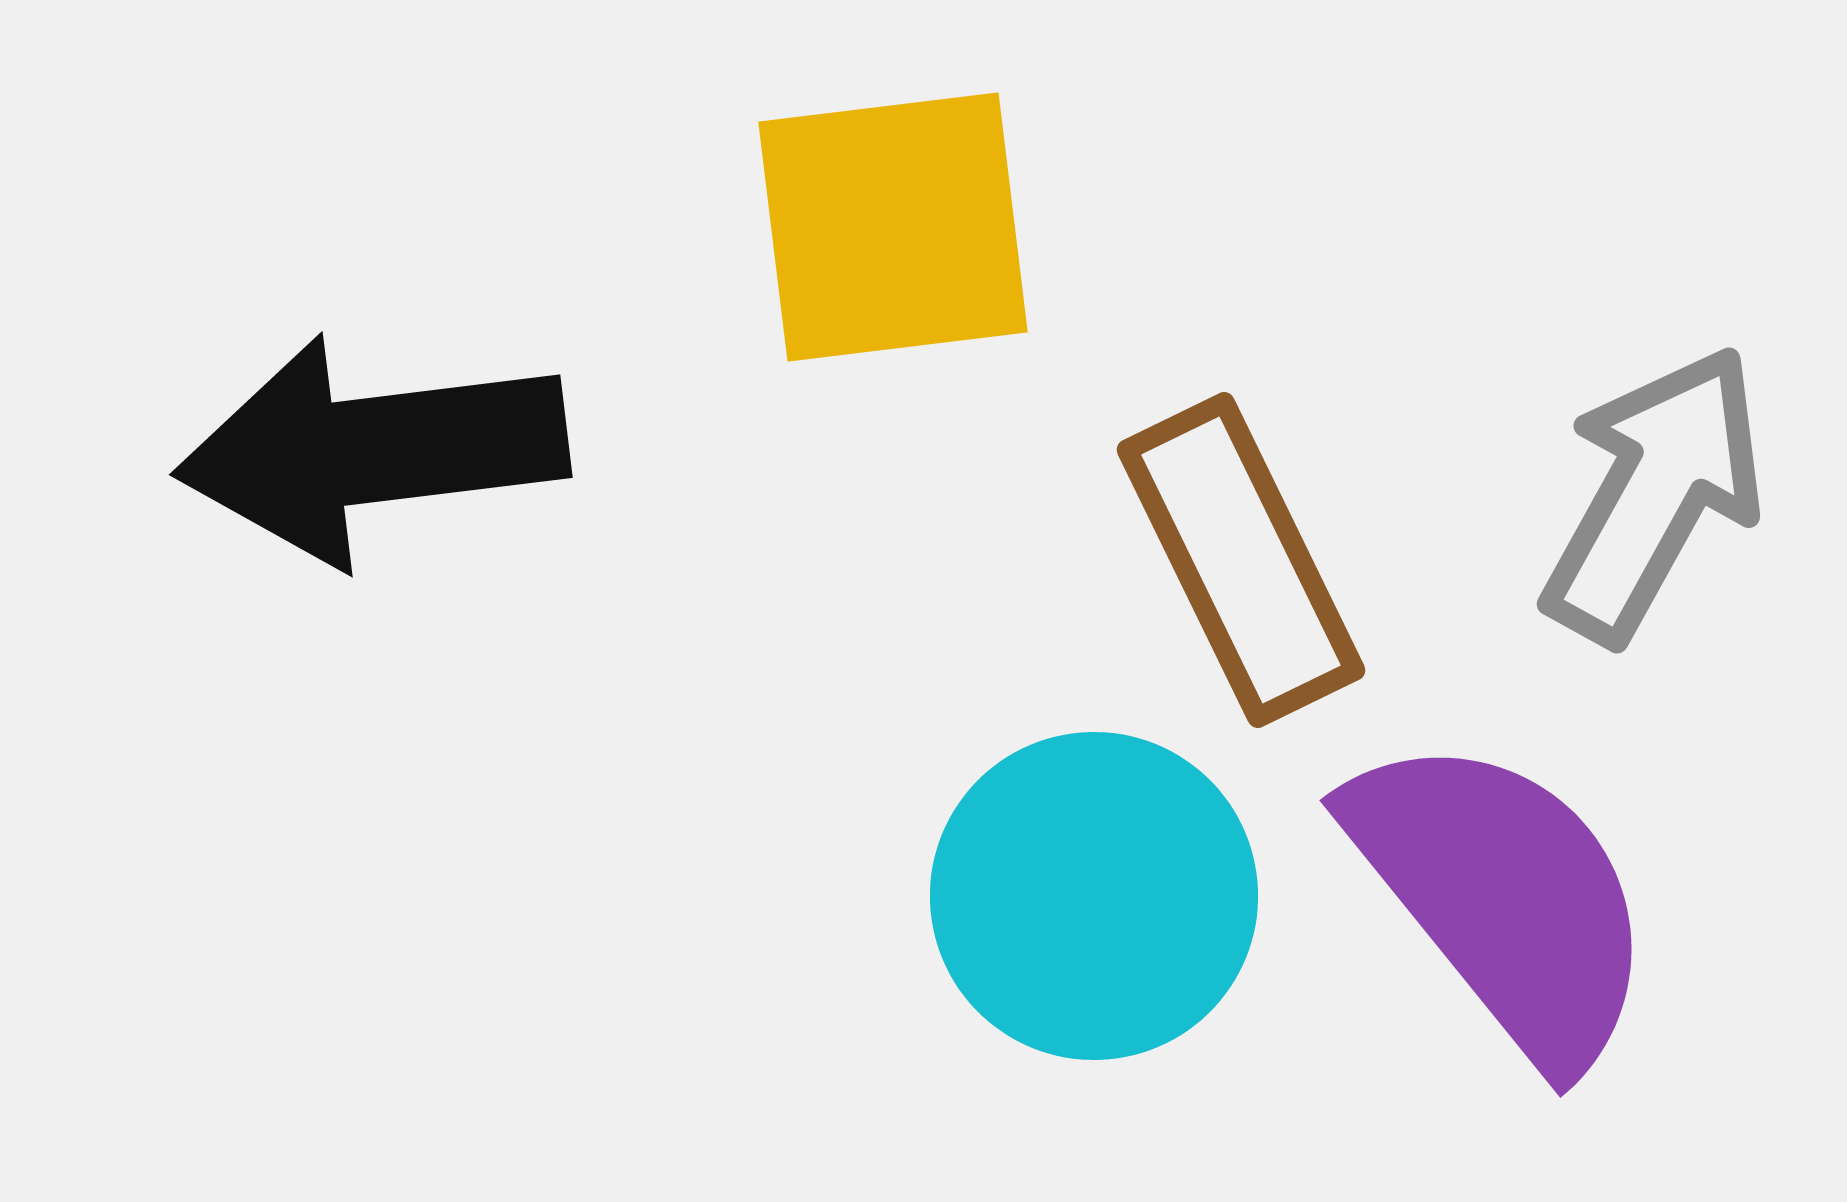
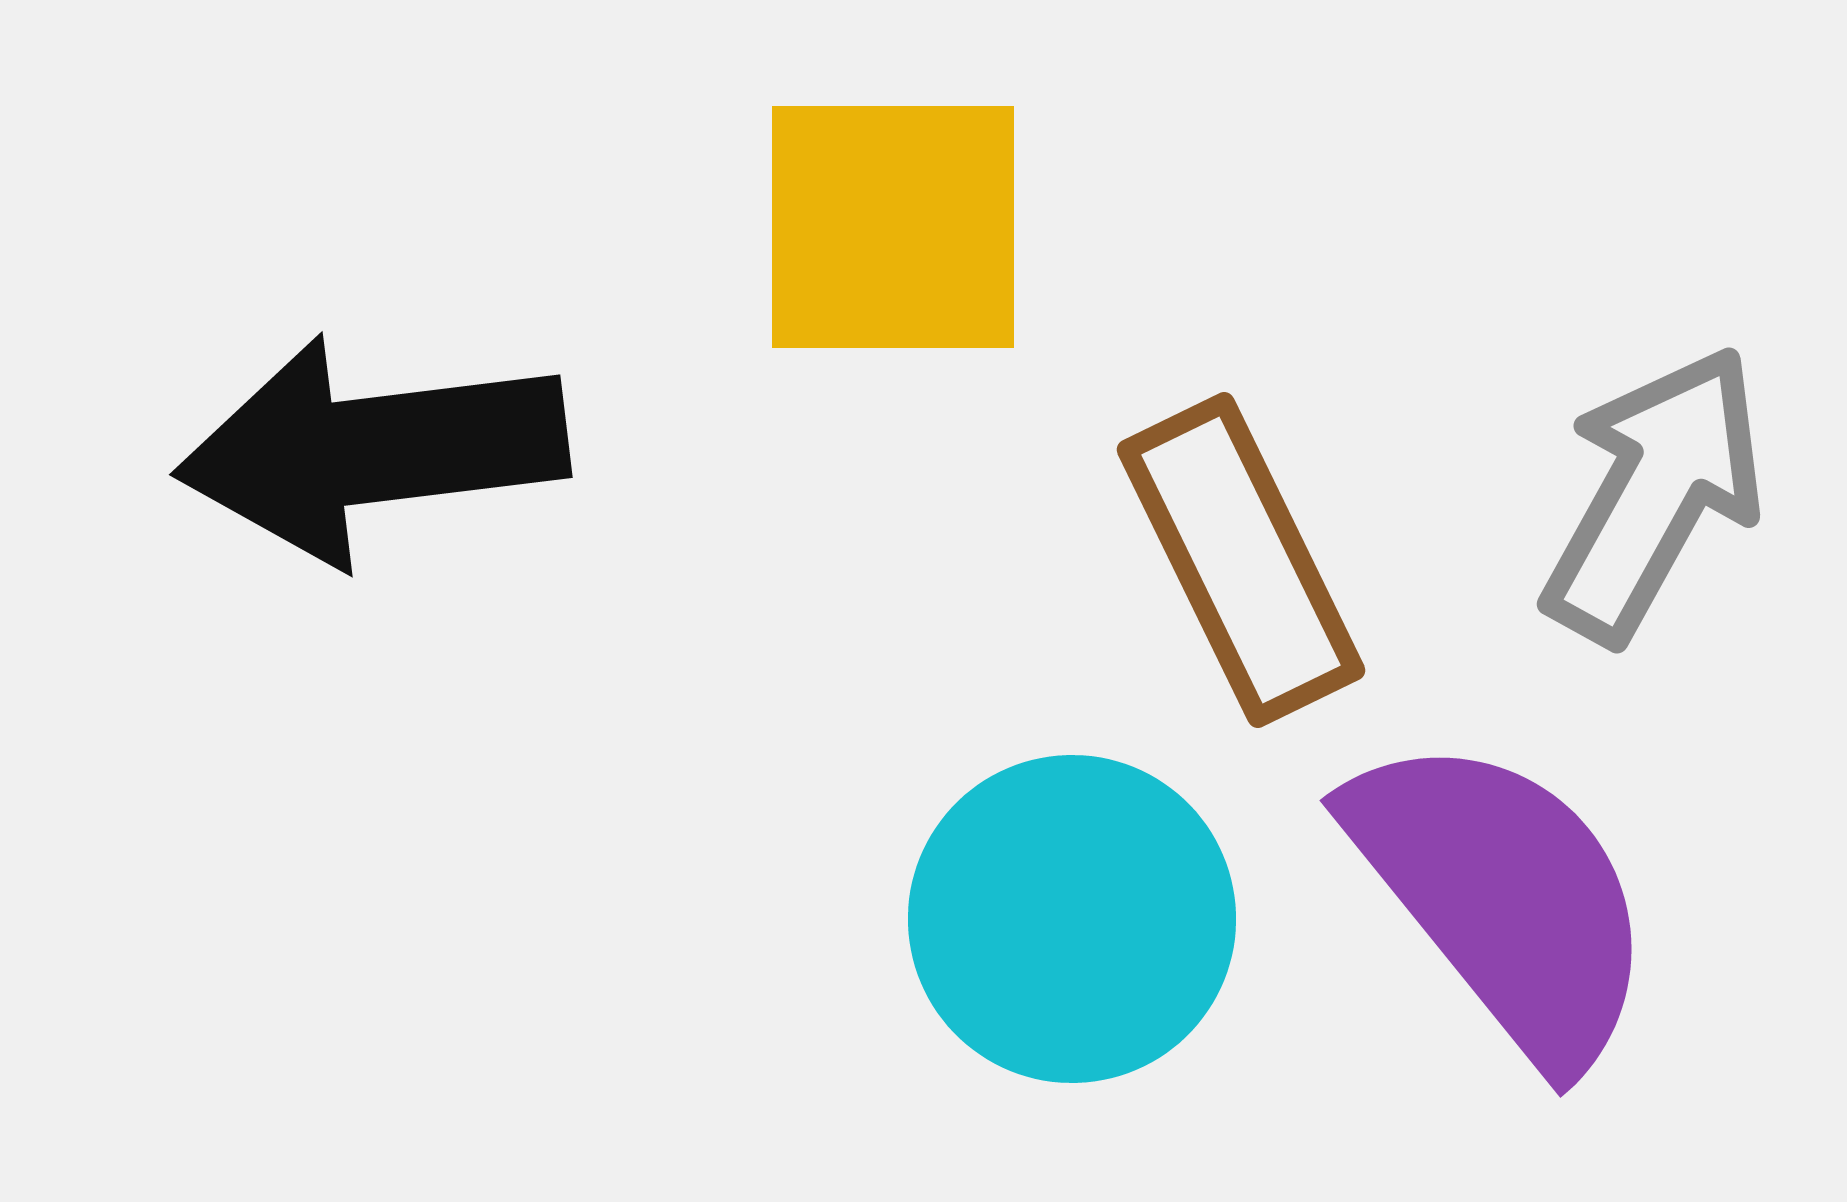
yellow square: rotated 7 degrees clockwise
cyan circle: moved 22 px left, 23 px down
